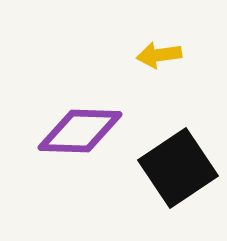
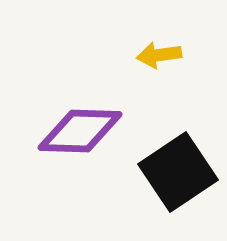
black square: moved 4 px down
